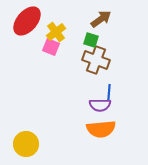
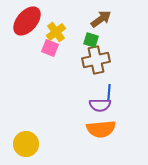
pink square: moved 1 px left, 1 px down
brown cross: rotated 32 degrees counterclockwise
